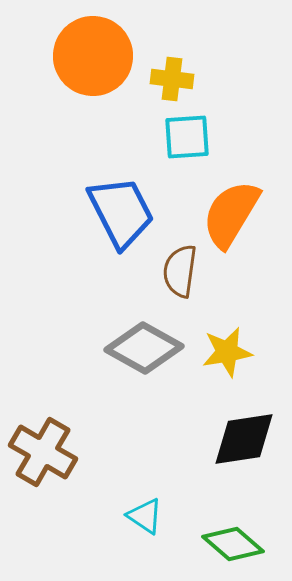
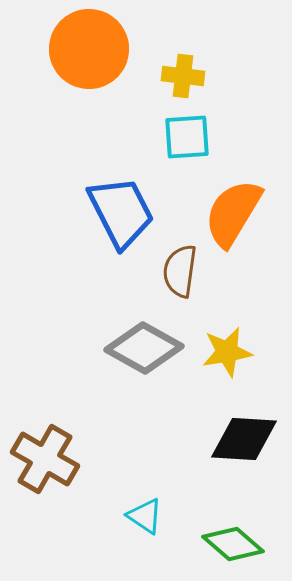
orange circle: moved 4 px left, 7 px up
yellow cross: moved 11 px right, 3 px up
orange semicircle: moved 2 px right, 1 px up
black diamond: rotated 12 degrees clockwise
brown cross: moved 2 px right, 7 px down
